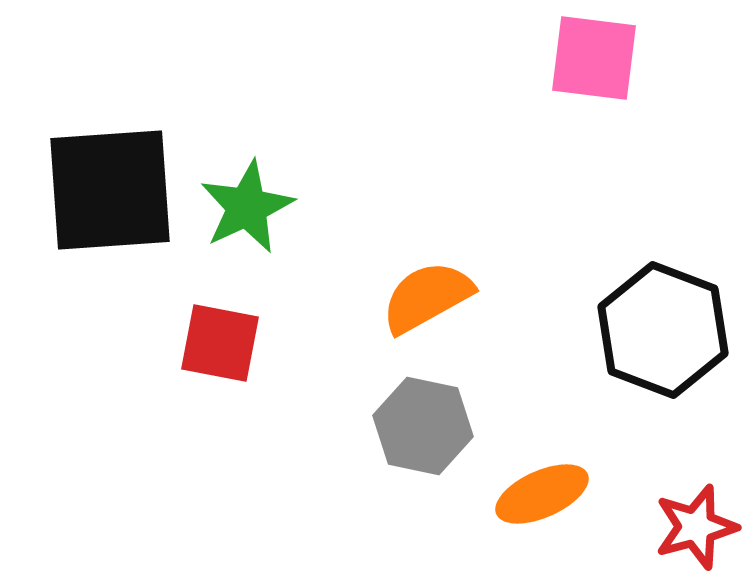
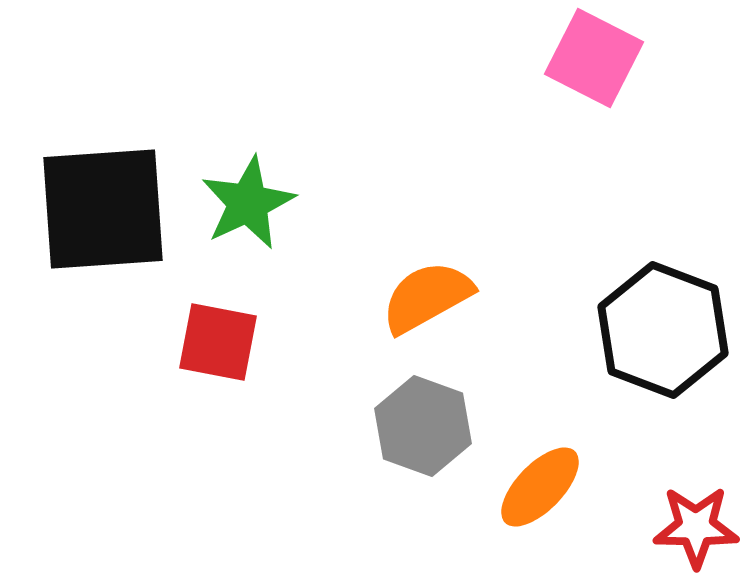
pink square: rotated 20 degrees clockwise
black square: moved 7 px left, 19 px down
green star: moved 1 px right, 4 px up
red square: moved 2 px left, 1 px up
gray hexagon: rotated 8 degrees clockwise
orange ellipse: moved 2 px left, 7 px up; rotated 22 degrees counterclockwise
red star: rotated 16 degrees clockwise
